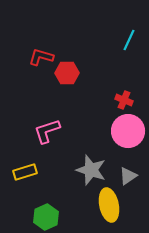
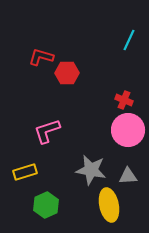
pink circle: moved 1 px up
gray star: rotated 8 degrees counterclockwise
gray triangle: rotated 30 degrees clockwise
green hexagon: moved 12 px up
